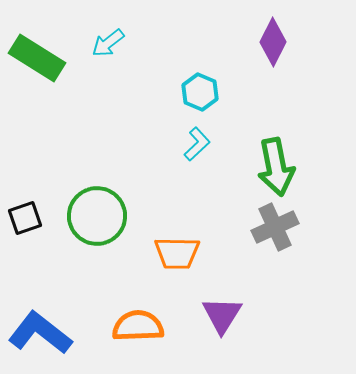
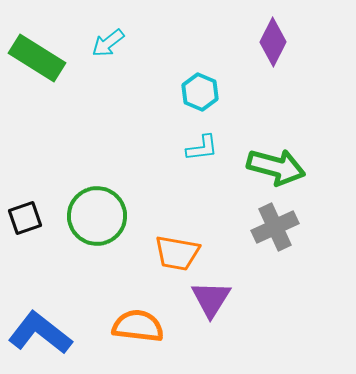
cyan L-shape: moved 5 px right, 4 px down; rotated 36 degrees clockwise
green arrow: rotated 64 degrees counterclockwise
orange trapezoid: rotated 9 degrees clockwise
purple triangle: moved 11 px left, 16 px up
orange semicircle: rotated 9 degrees clockwise
